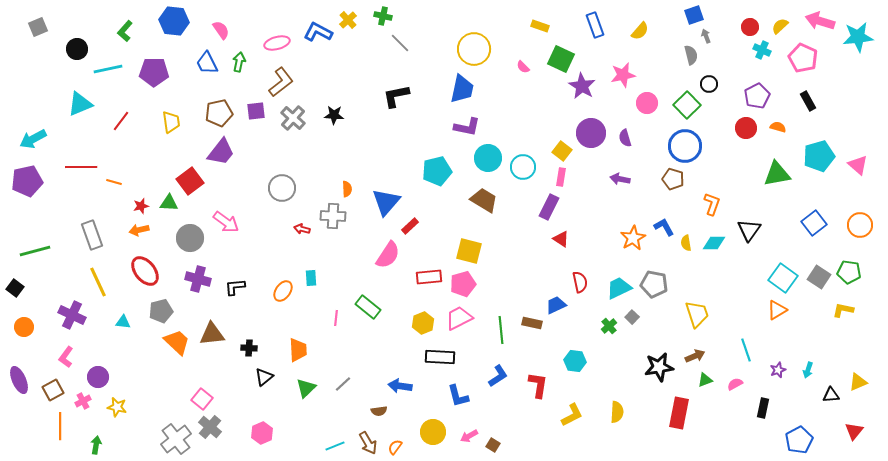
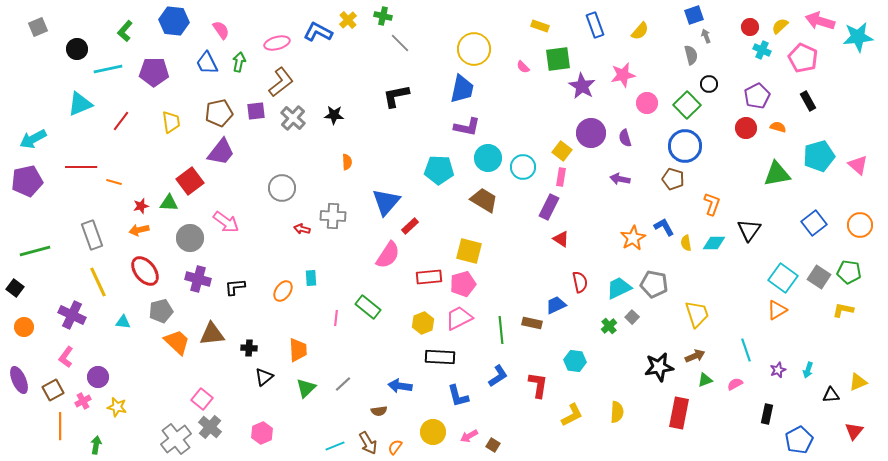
green square at (561, 59): moved 3 px left; rotated 32 degrees counterclockwise
cyan pentagon at (437, 171): moved 2 px right, 1 px up; rotated 16 degrees clockwise
orange semicircle at (347, 189): moved 27 px up
black rectangle at (763, 408): moved 4 px right, 6 px down
